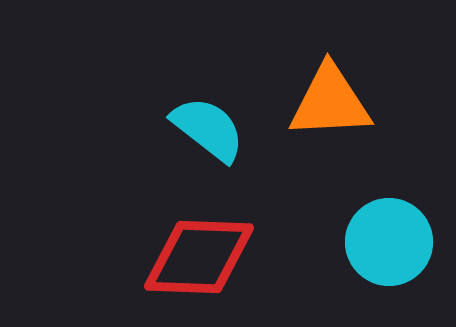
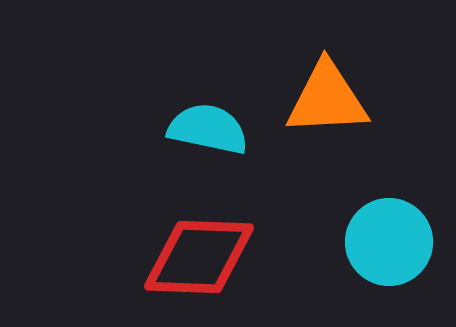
orange triangle: moved 3 px left, 3 px up
cyan semicircle: rotated 26 degrees counterclockwise
